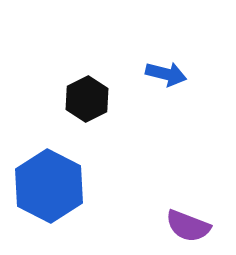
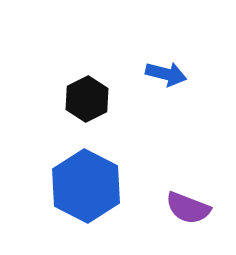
blue hexagon: moved 37 px right
purple semicircle: moved 18 px up
